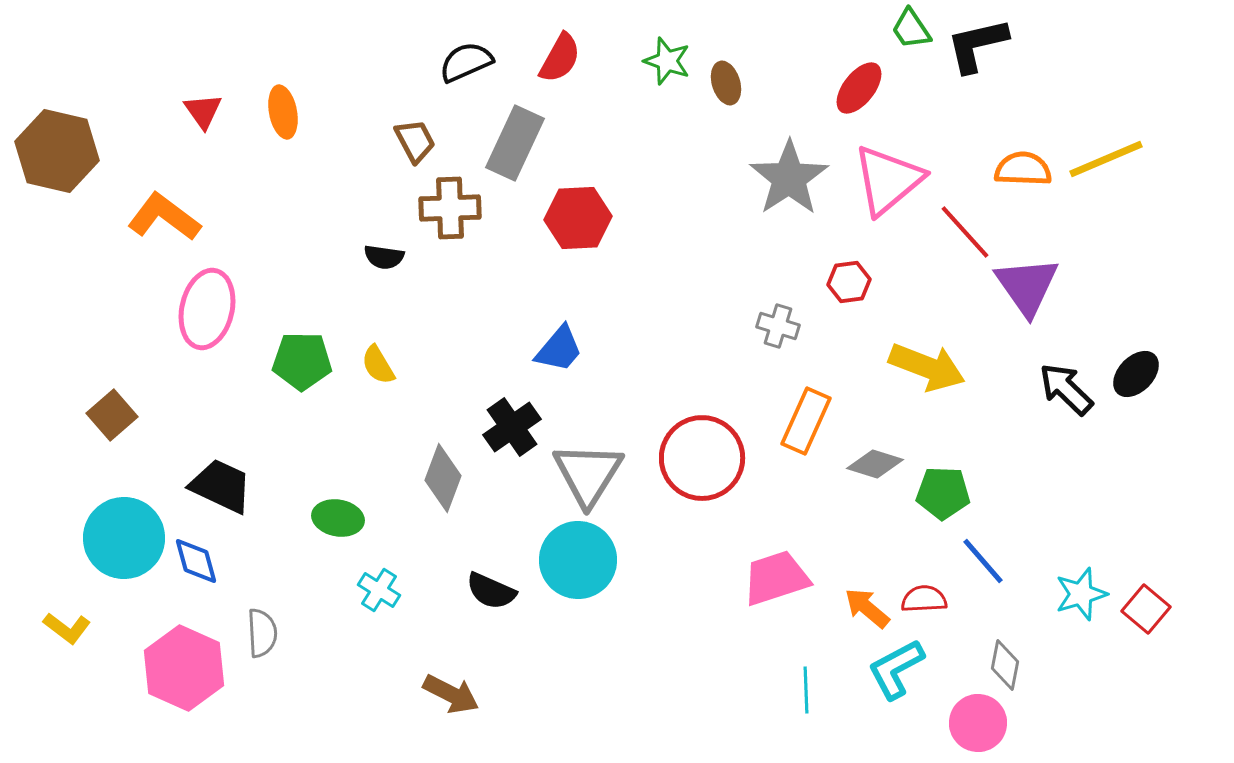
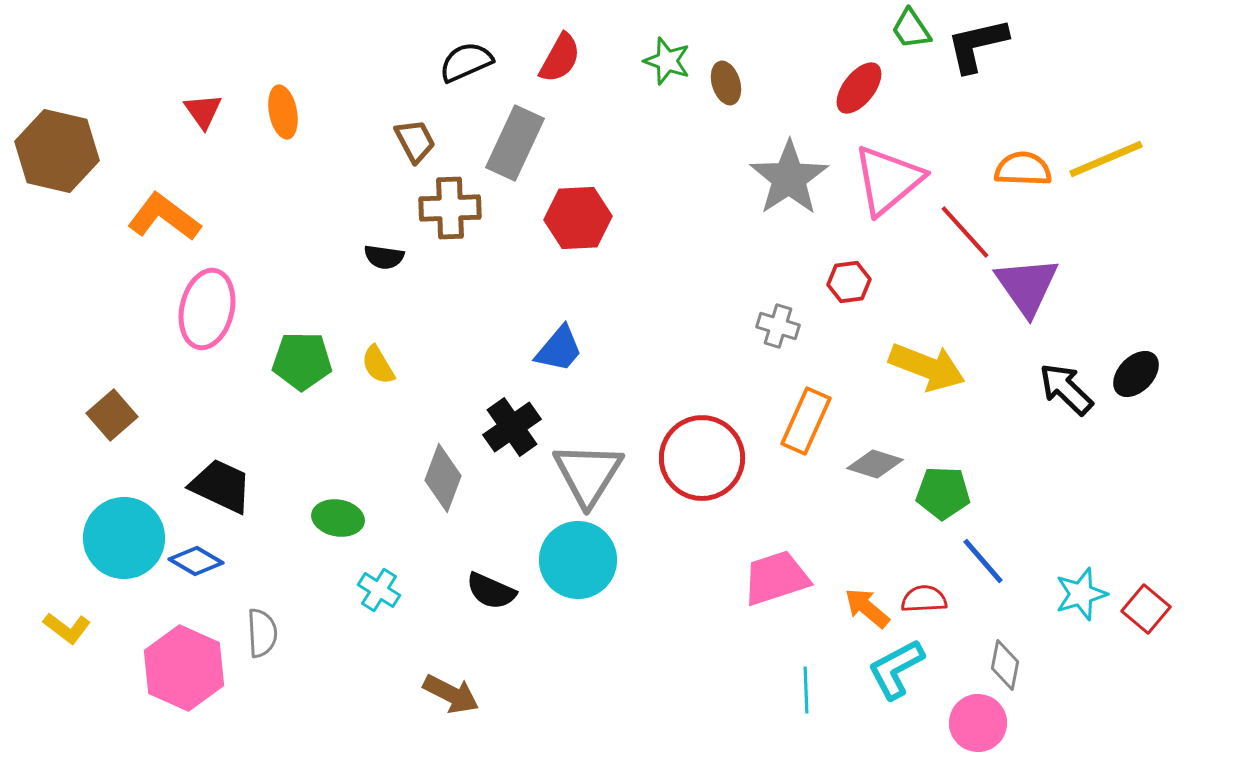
blue diamond at (196, 561): rotated 44 degrees counterclockwise
